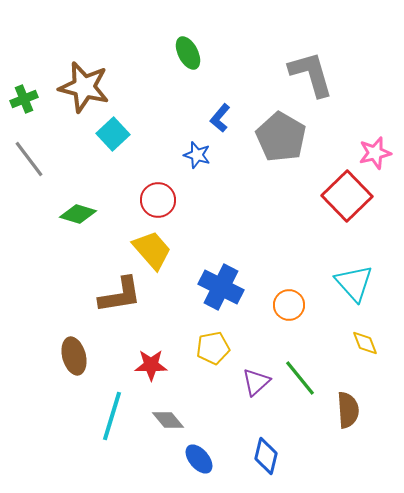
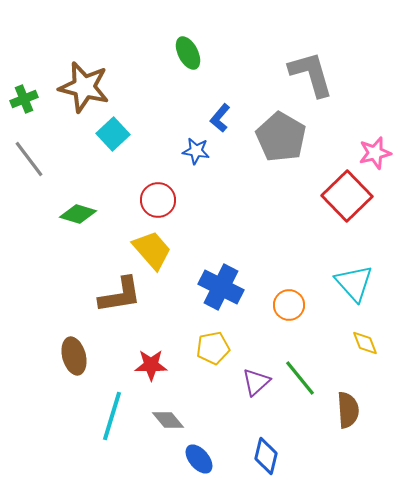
blue star: moved 1 px left, 4 px up; rotated 8 degrees counterclockwise
